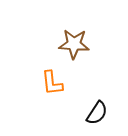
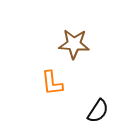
black semicircle: moved 1 px right, 2 px up
